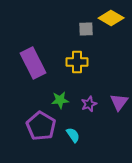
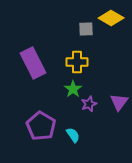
green star: moved 13 px right, 11 px up; rotated 30 degrees counterclockwise
